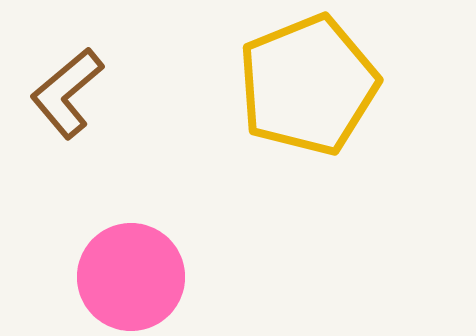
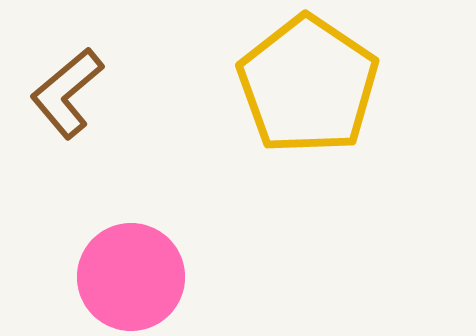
yellow pentagon: rotated 16 degrees counterclockwise
